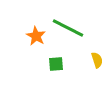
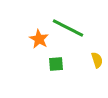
orange star: moved 3 px right, 3 px down
